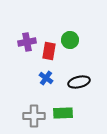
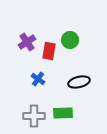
purple cross: rotated 24 degrees counterclockwise
blue cross: moved 8 px left, 1 px down
